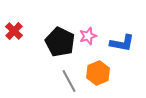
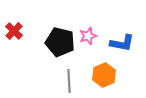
black pentagon: rotated 12 degrees counterclockwise
orange hexagon: moved 6 px right, 2 px down
gray line: rotated 25 degrees clockwise
